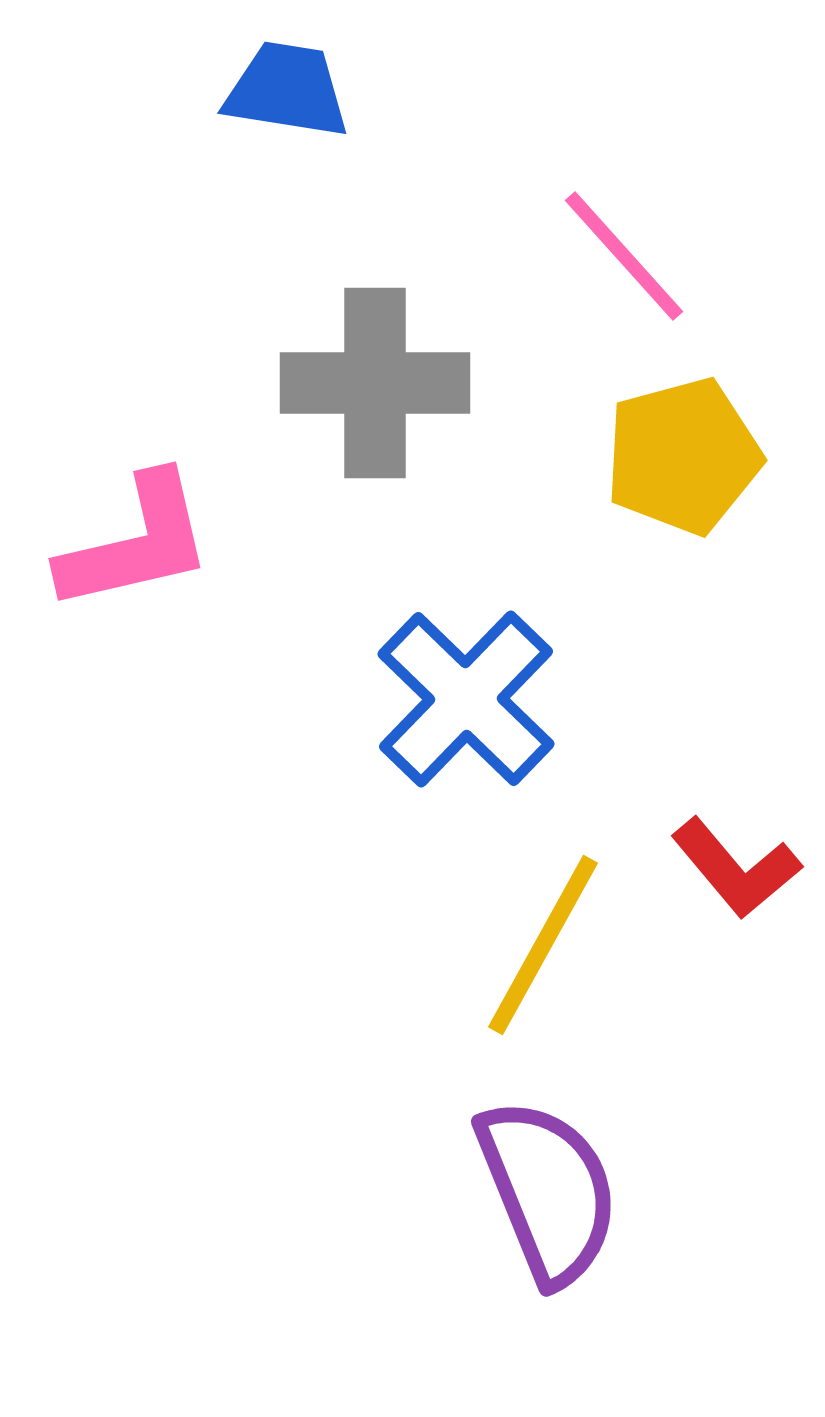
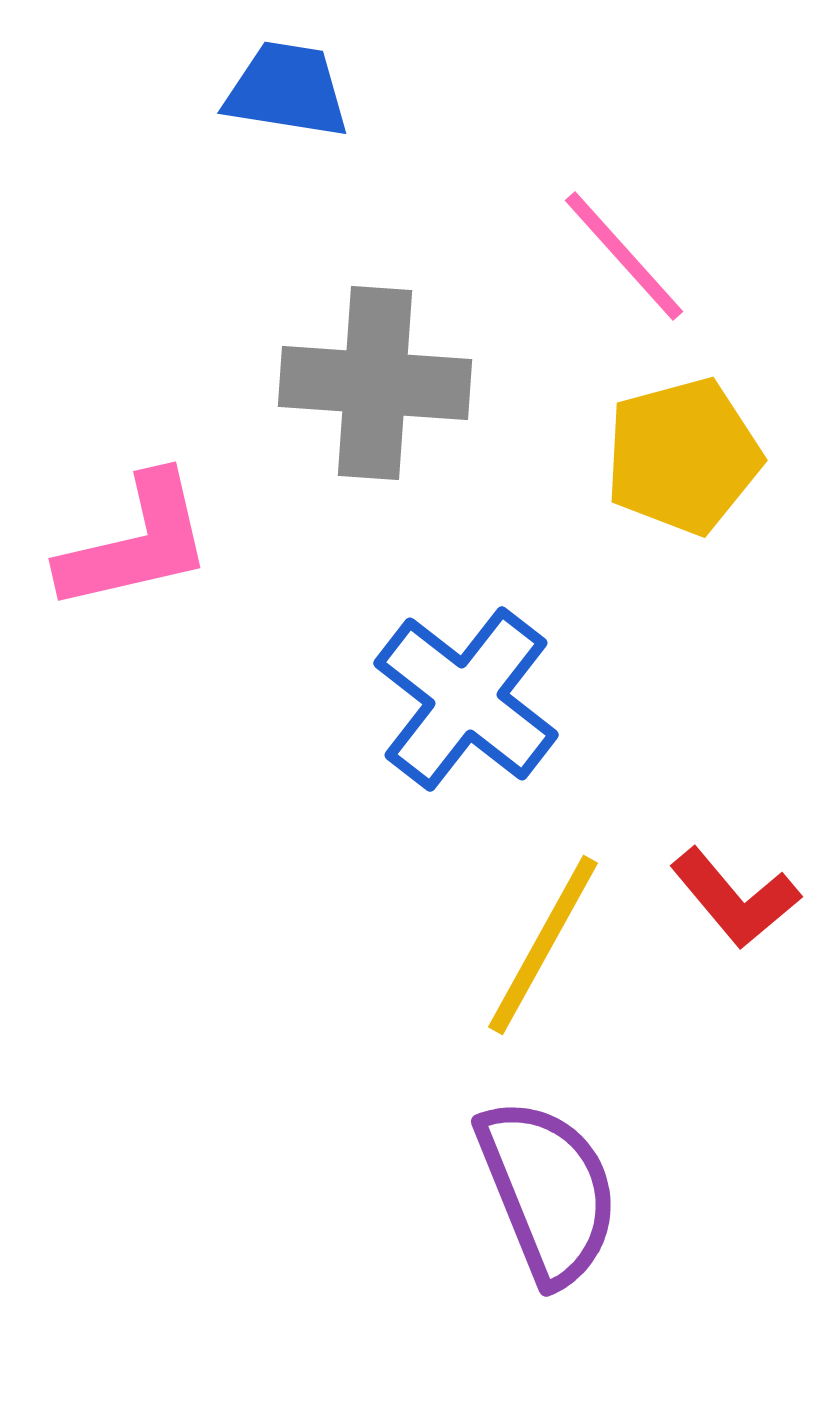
gray cross: rotated 4 degrees clockwise
blue cross: rotated 6 degrees counterclockwise
red L-shape: moved 1 px left, 30 px down
